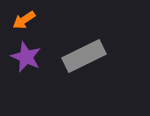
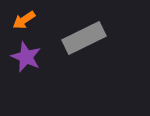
gray rectangle: moved 18 px up
